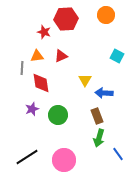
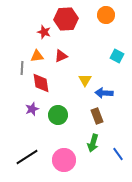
green arrow: moved 6 px left, 5 px down
